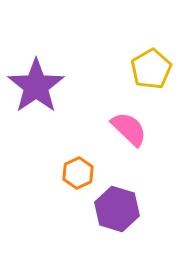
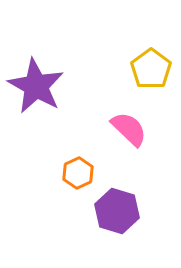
yellow pentagon: rotated 6 degrees counterclockwise
purple star: rotated 8 degrees counterclockwise
purple hexagon: moved 2 px down
